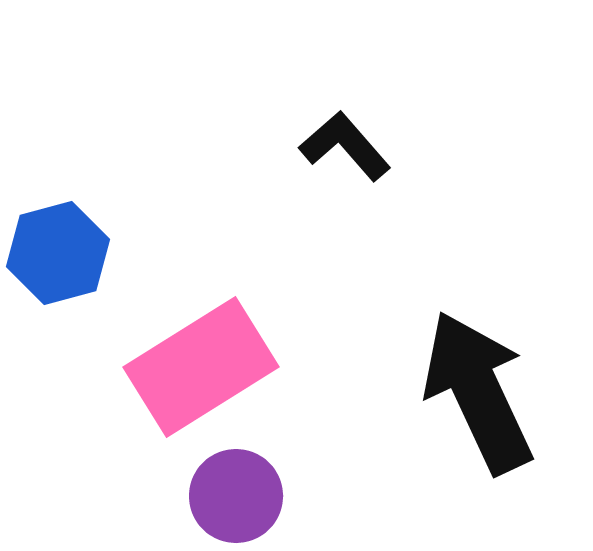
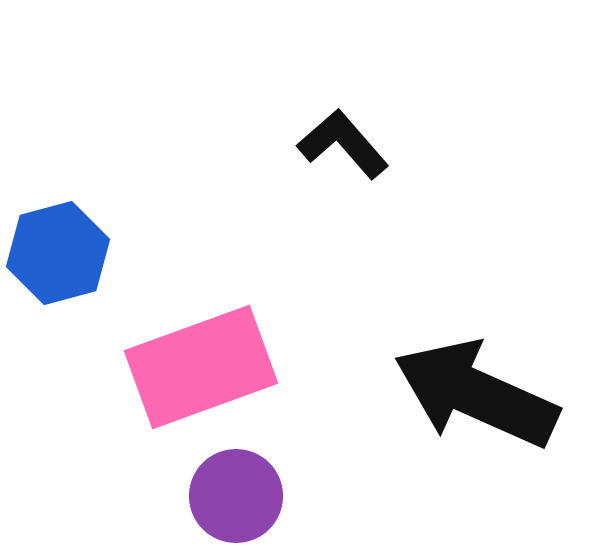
black L-shape: moved 2 px left, 2 px up
pink rectangle: rotated 12 degrees clockwise
black arrow: moved 2 px left, 2 px down; rotated 41 degrees counterclockwise
